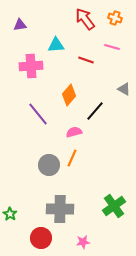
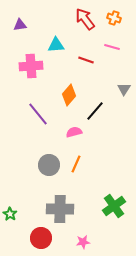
orange cross: moved 1 px left
gray triangle: rotated 32 degrees clockwise
orange line: moved 4 px right, 6 px down
